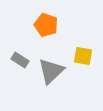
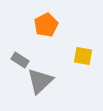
orange pentagon: rotated 25 degrees clockwise
gray triangle: moved 11 px left, 10 px down
